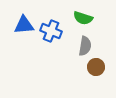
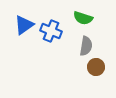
blue triangle: rotated 30 degrees counterclockwise
gray semicircle: moved 1 px right
